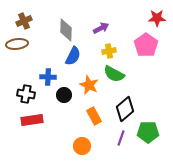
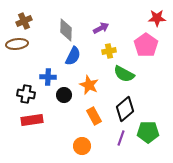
green semicircle: moved 10 px right
